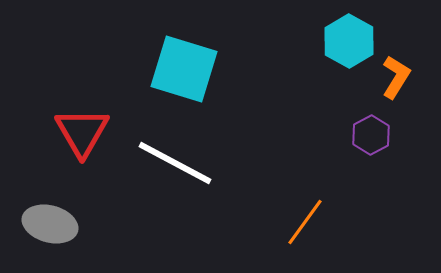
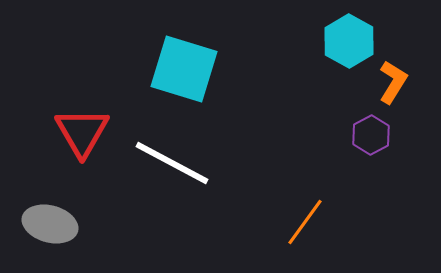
orange L-shape: moved 3 px left, 5 px down
white line: moved 3 px left
